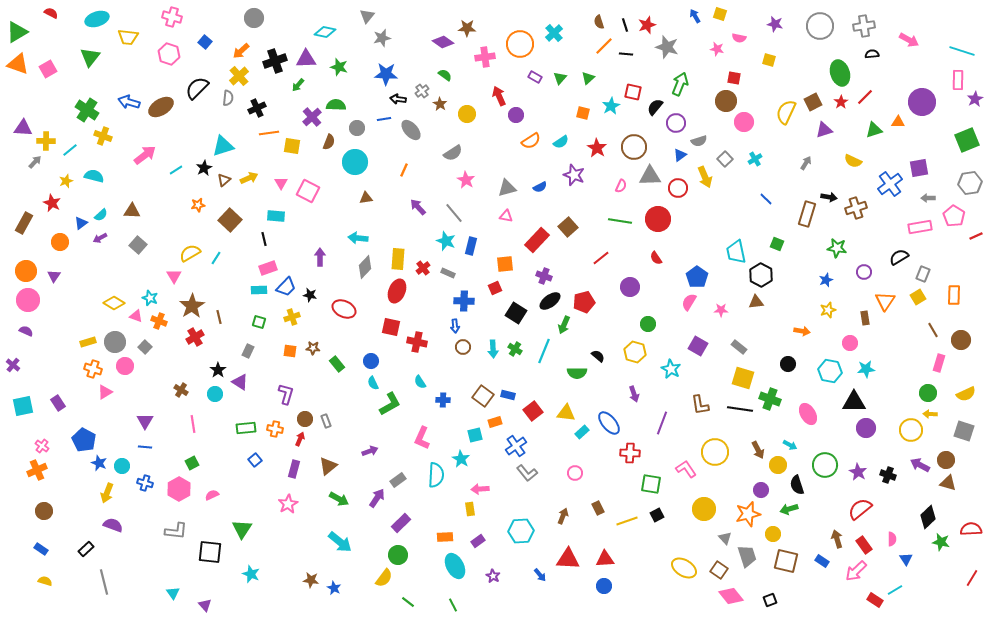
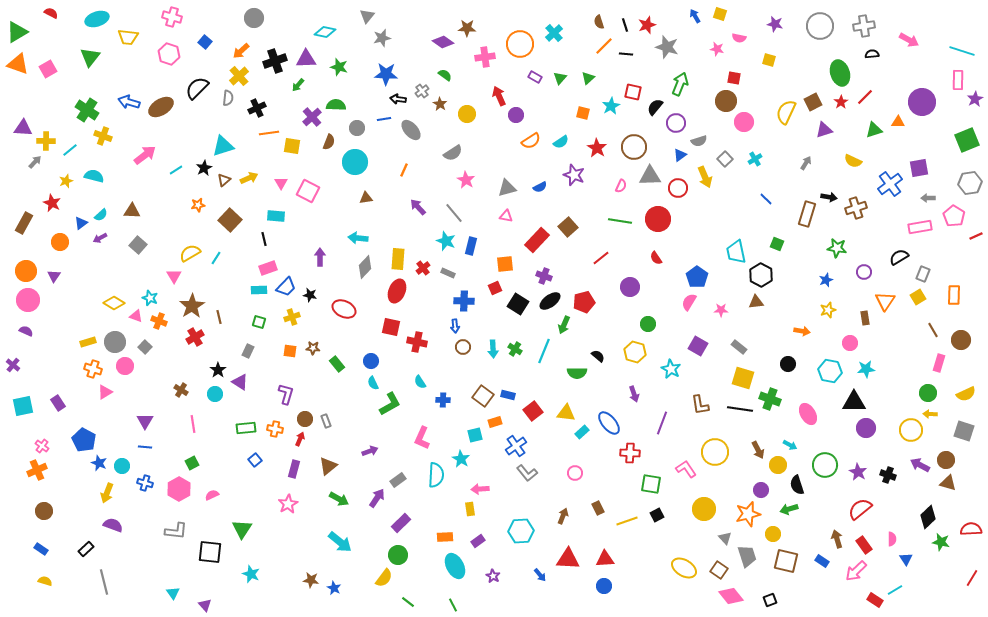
black square at (516, 313): moved 2 px right, 9 px up
